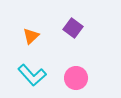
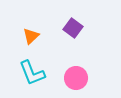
cyan L-shape: moved 2 px up; rotated 20 degrees clockwise
